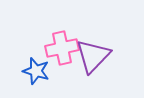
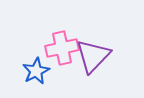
blue star: rotated 28 degrees clockwise
